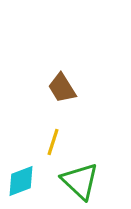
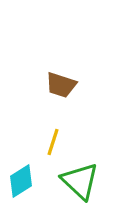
brown trapezoid: moved 1 px left, 3 px up; rotated 40 degrees counterclockwise
cyan diamond: rotated 12 degrees counterclockwise
